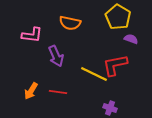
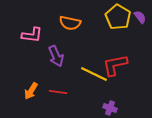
purple semicircle: moved 9 px right, 22 px up; rotated 32 degrees clockwise
